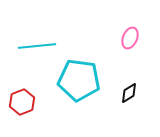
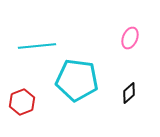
cyan pentagon: moved 2 px left
black diamond: rotated 10 degrees counterclockwise
